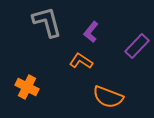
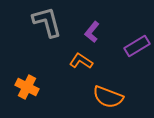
purple L-shape: moved 1 px right
purple rectangle: rotated 15 degrees clockwise
